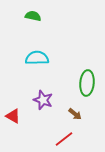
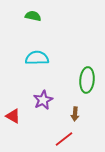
green ellipse: moved 3 px up
purple star: rotated 24 degrees clockwise
brown arrow: rotated 56 degrees clockwise
